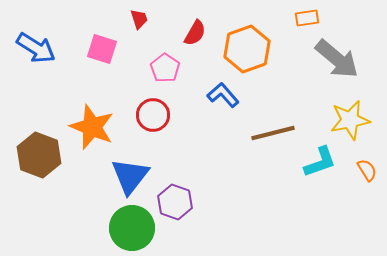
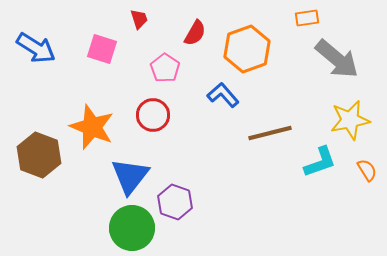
brown line: moved 3 px left
